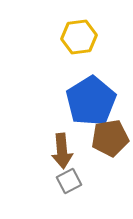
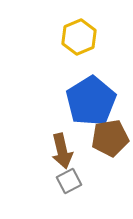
yellow hexagon: rotated 16 degrees counterclockwise
brown arrow: rotated 8 degrees counterclockwise
